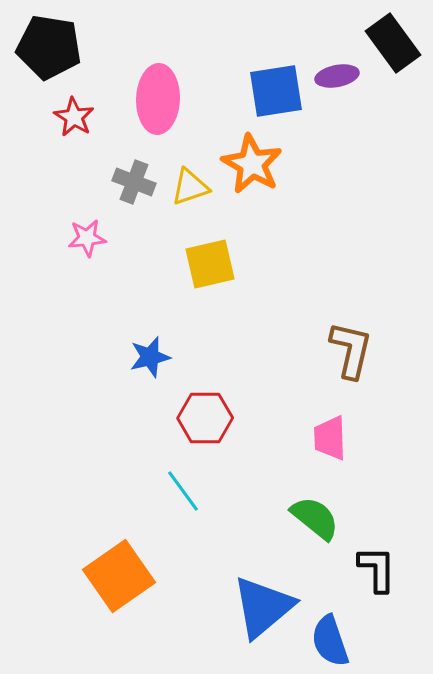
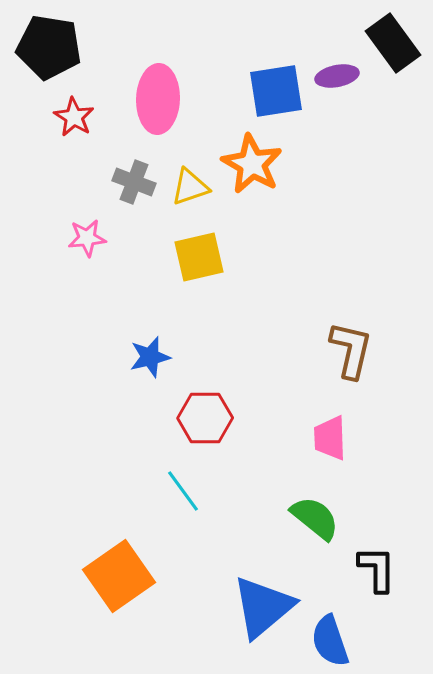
yellow square: moved 11 px left, 7 px up
